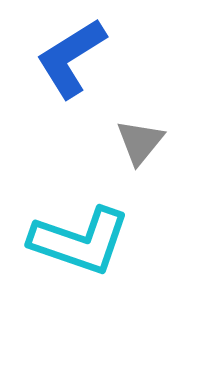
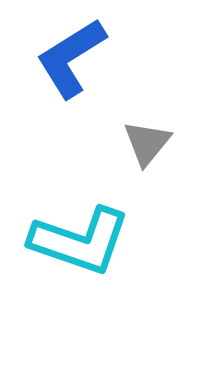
gray triangle: moved 7 px right, 1 px down
